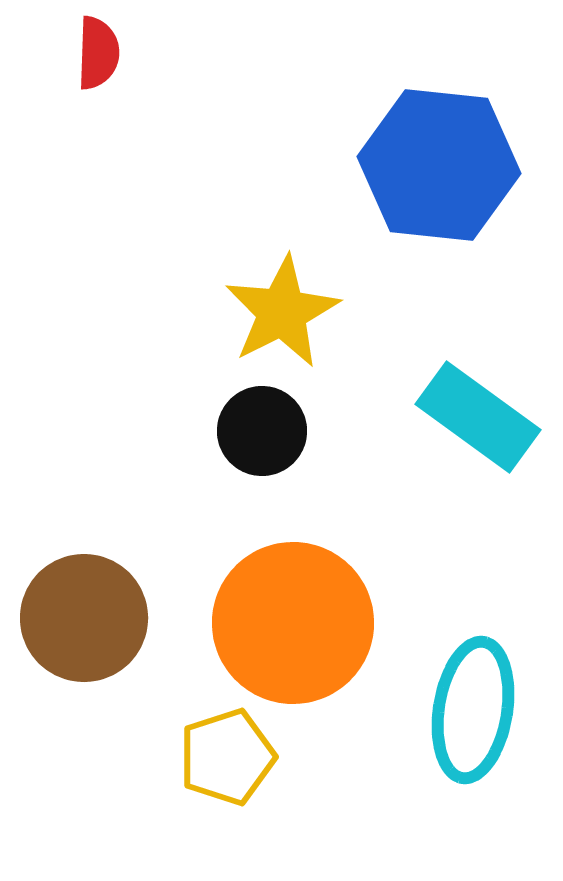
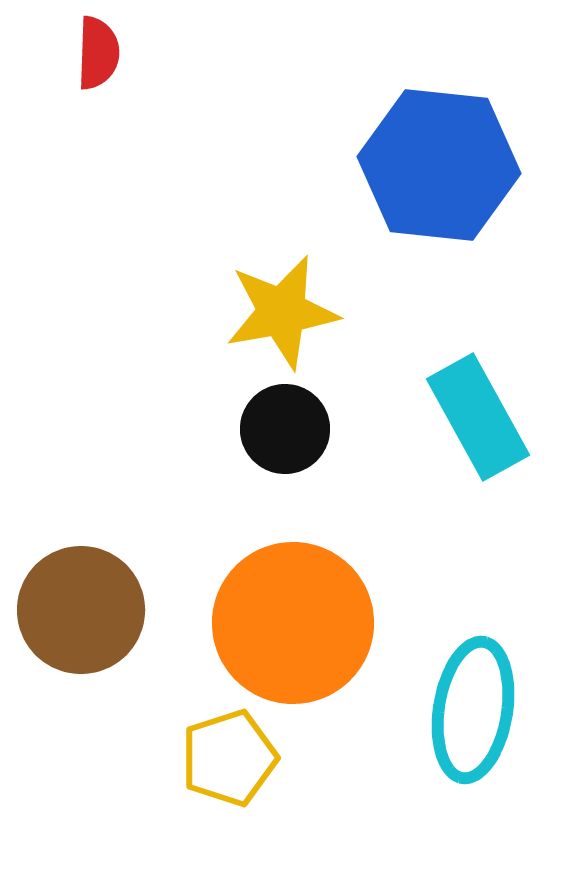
yellow star: rotated 17 degrees clockwise
cyan rectangle: rotated 25 degrees clockwise
black circle: moved 23 px right, 2 px up
brown circle: moved 3 px left, 8 px up
yellow pentagon: moved 2 px right, 1 px down
